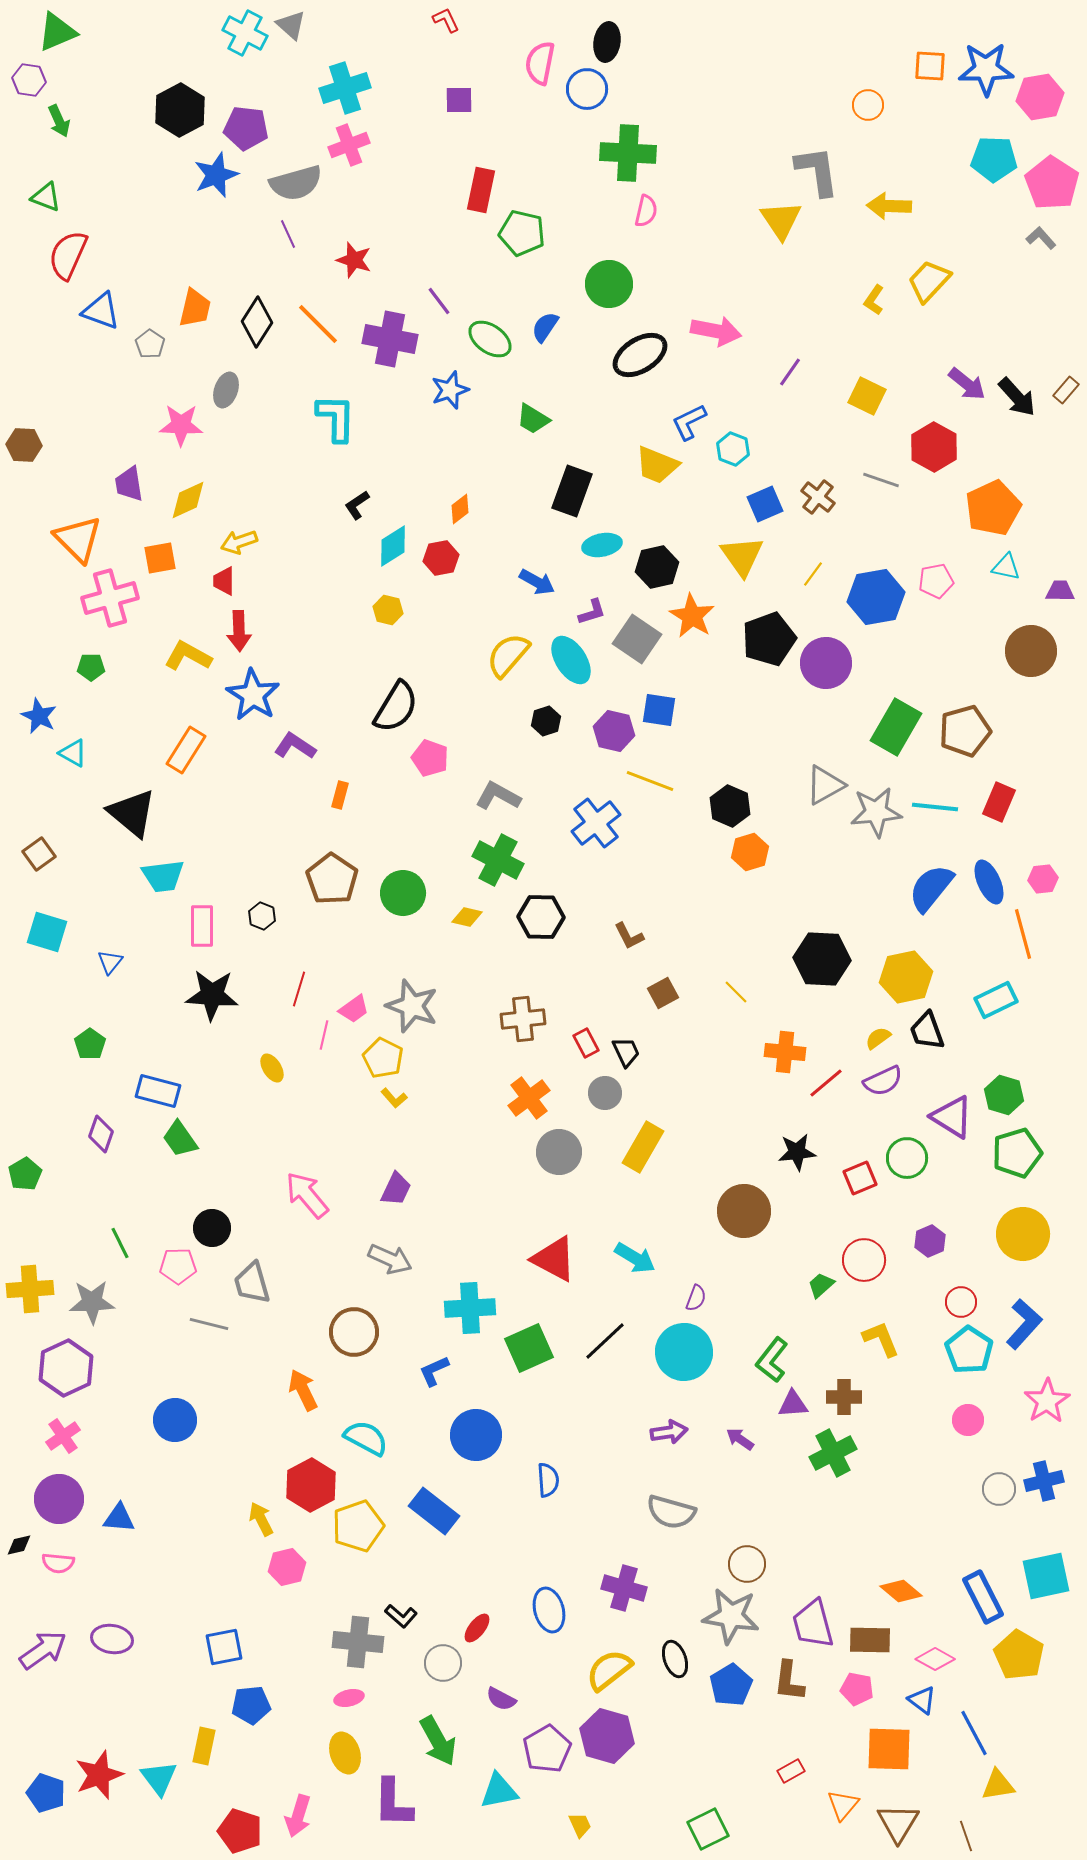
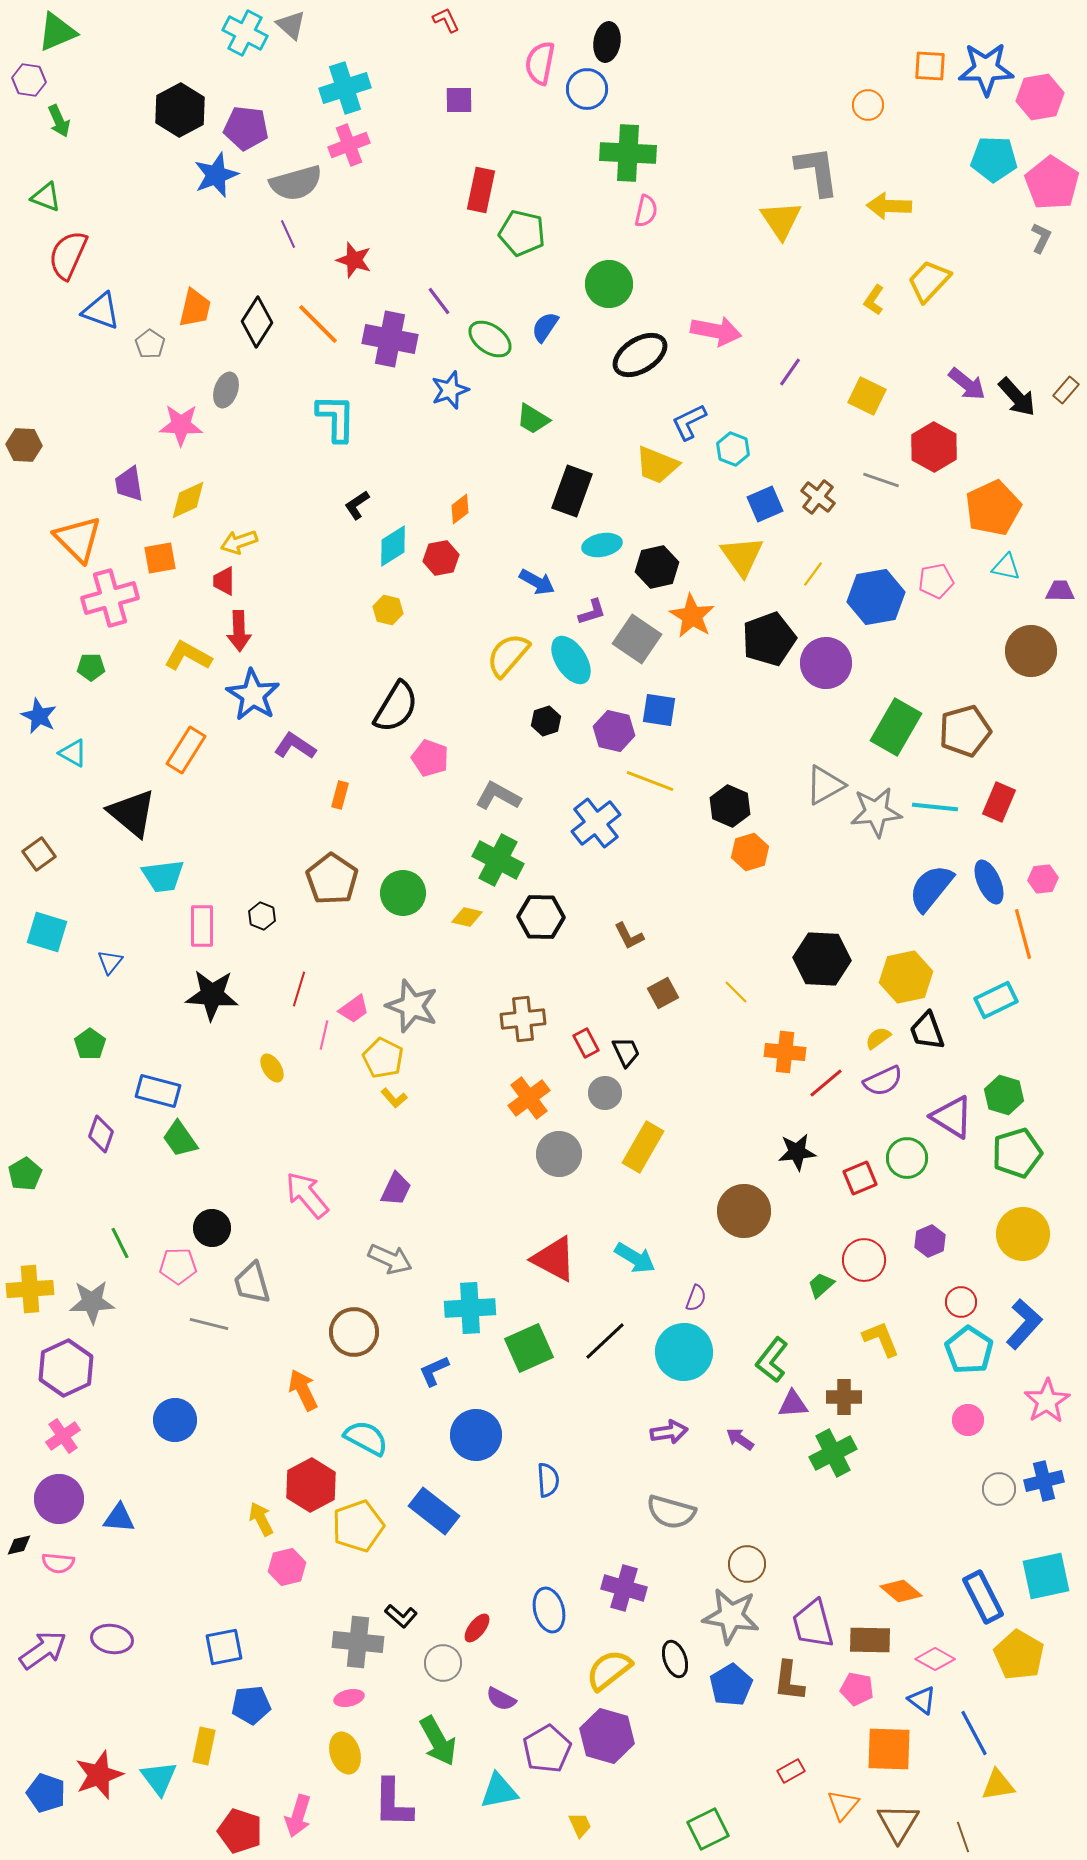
gray L-shape at (1041, 238): rotated 68 degrees clockwise
gray circle at (559, 1152): moved 2 px down
brown line at (966, 1836): moved 3 px left, 1 px down
